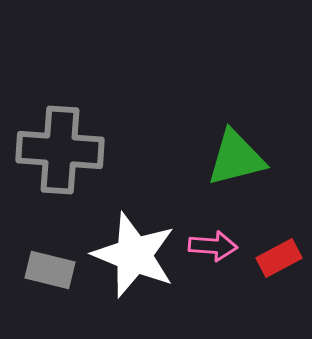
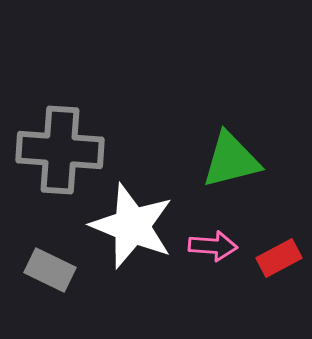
green triangle: moved 5 px left, 2 px down
white star: moved 2 px left, 29 px up
gray rectangle: rotated 12 degrees clockwise
